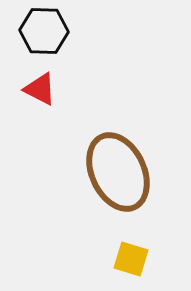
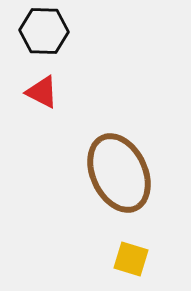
red triangle: moved 2 px right, 3 px down
brown ellipse: moved 1 px right, 1 px down
